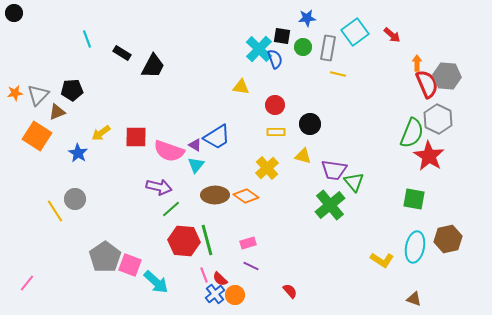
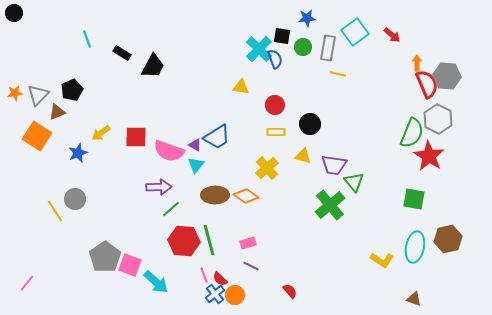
black pentagon at (72, 90): rotated 20 degrees counterclockwise
blue star at (78, 153): rotated 18 degrees clockwise
purple trapezoid at (334, 170): moved 5 px up
purple arrow at (159, 187): rotated 15 degrees counterclockwise
green line at (207, 240): moved 2 px right
